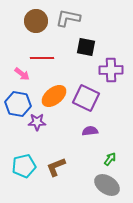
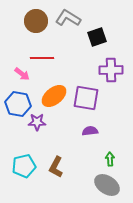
gray L-shape: rotated 20 degrees clockwise
black square: moved 11 px right, 10 px up; rotated 30 degrees counterclockwise
purple square: rotated 16 degrees counterclockwise
green arrow: rotated 40 degrees counterclockwise
brown L-shape: rotated 40 degrees counterclockwise
